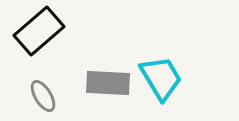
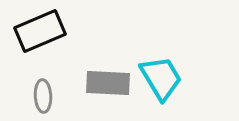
black rectangle: moved 1 px right; rotated 18 degrees clockwise
gray ellipse: rotated 28 degrees clockwise
